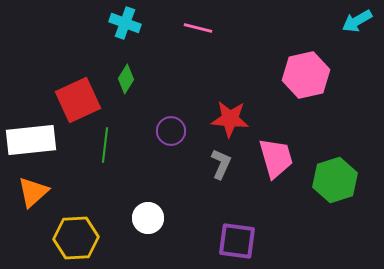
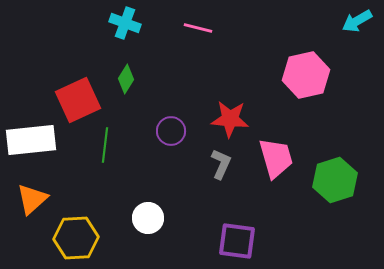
orange triangle: moved 1 px left, 7 px down
